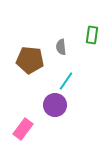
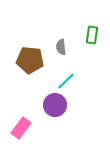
cyan line: rotated 12 degrees clockwise
pink rectangle: moved 2 px left, 1 px up
